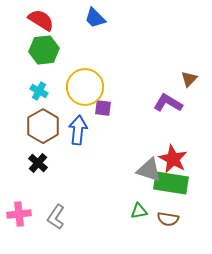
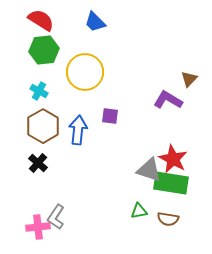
blue trapezoid: moved 4 px down
yellow circle: moved 15 px up
purple L-shape: moved 3 px up
purple square: moved 7 px right, 8 px down
pink cross: moved 19 px right, 13 px down
